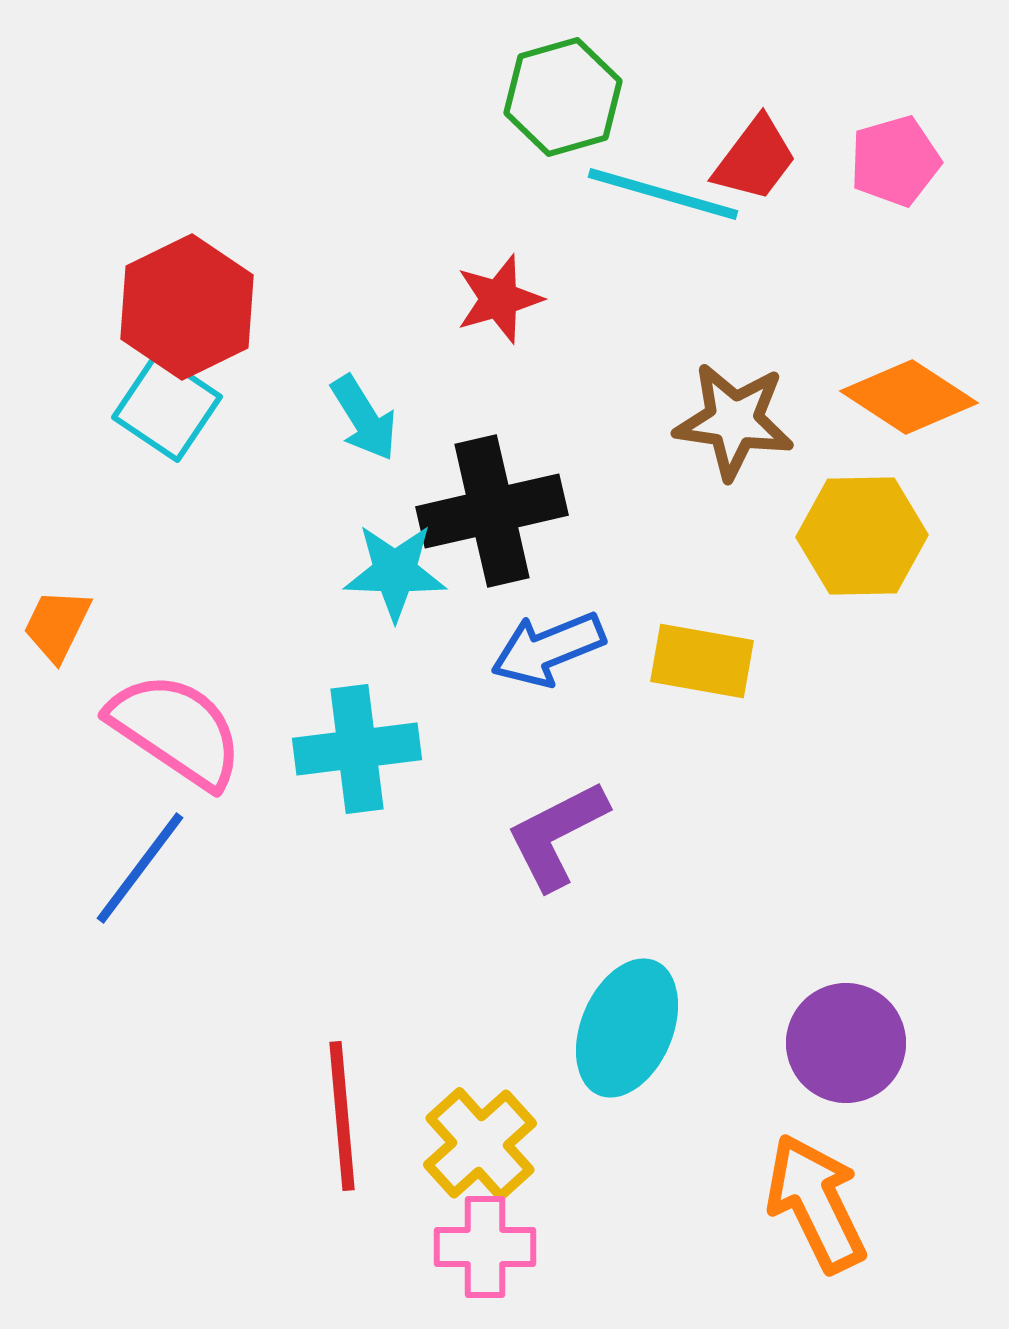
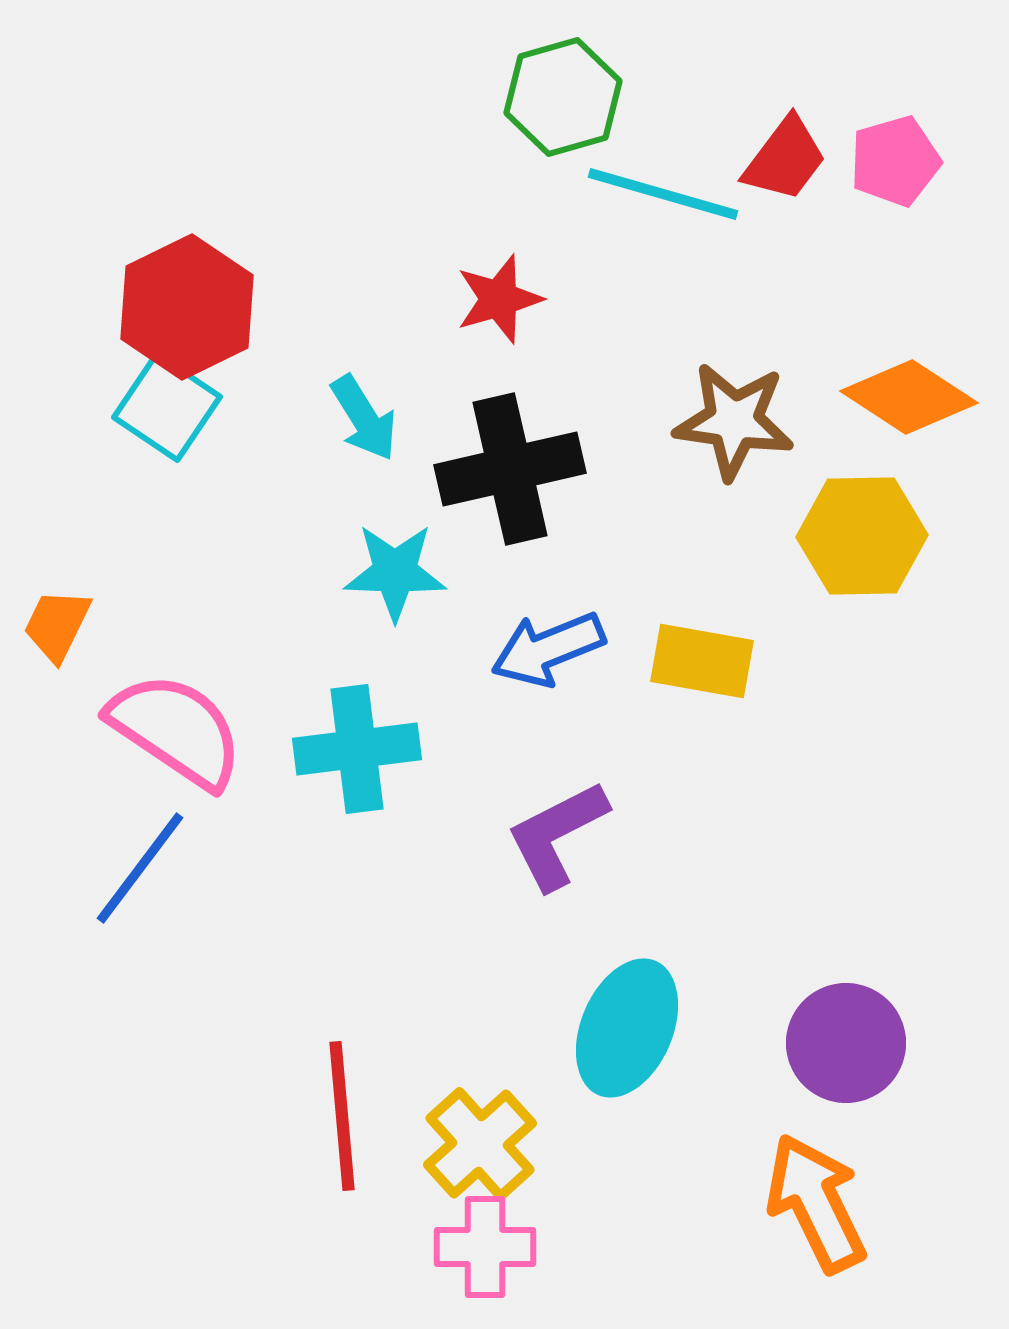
red trapezoid: moved 30 px right
black cross: moved 18 px right, 42 px up
